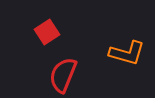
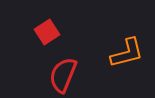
orange L-shape: rotated 30 degrees counterclockwise
